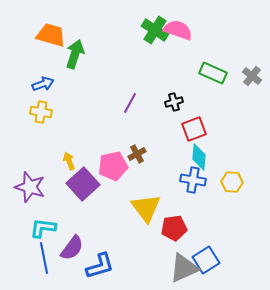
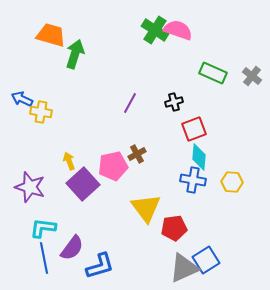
blue arrow: moved 21 px left, 15 px down; rotated 135 degrees counterclockwise
